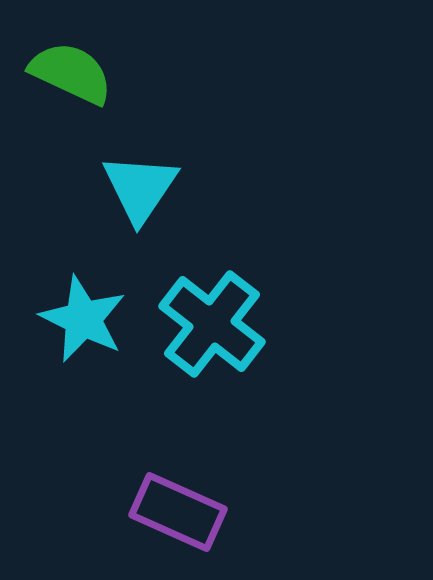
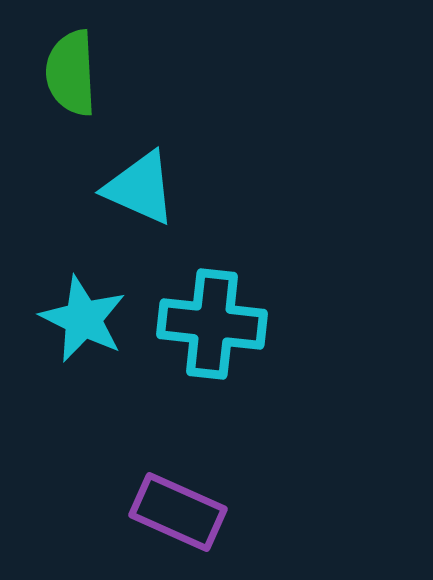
green semicircle: rotated 118 degrees counterclockwise
cyan triangle: rotated 40 degrees counterclockwise
cyan cross: rotated 32 degrees counterclockwise
